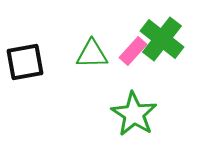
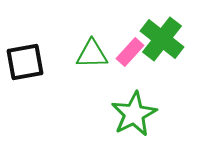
pink rectangle: moved 3 px left, 1 px down
green star: rotated 12 degrees clockwise
